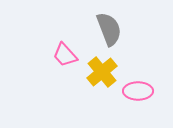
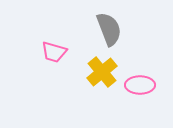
pink trapezoid: moved 11 px left, 3 px up; rotated 32 degrees counterclockwise
pink ellipse: moved 2 px right, 6 px up
